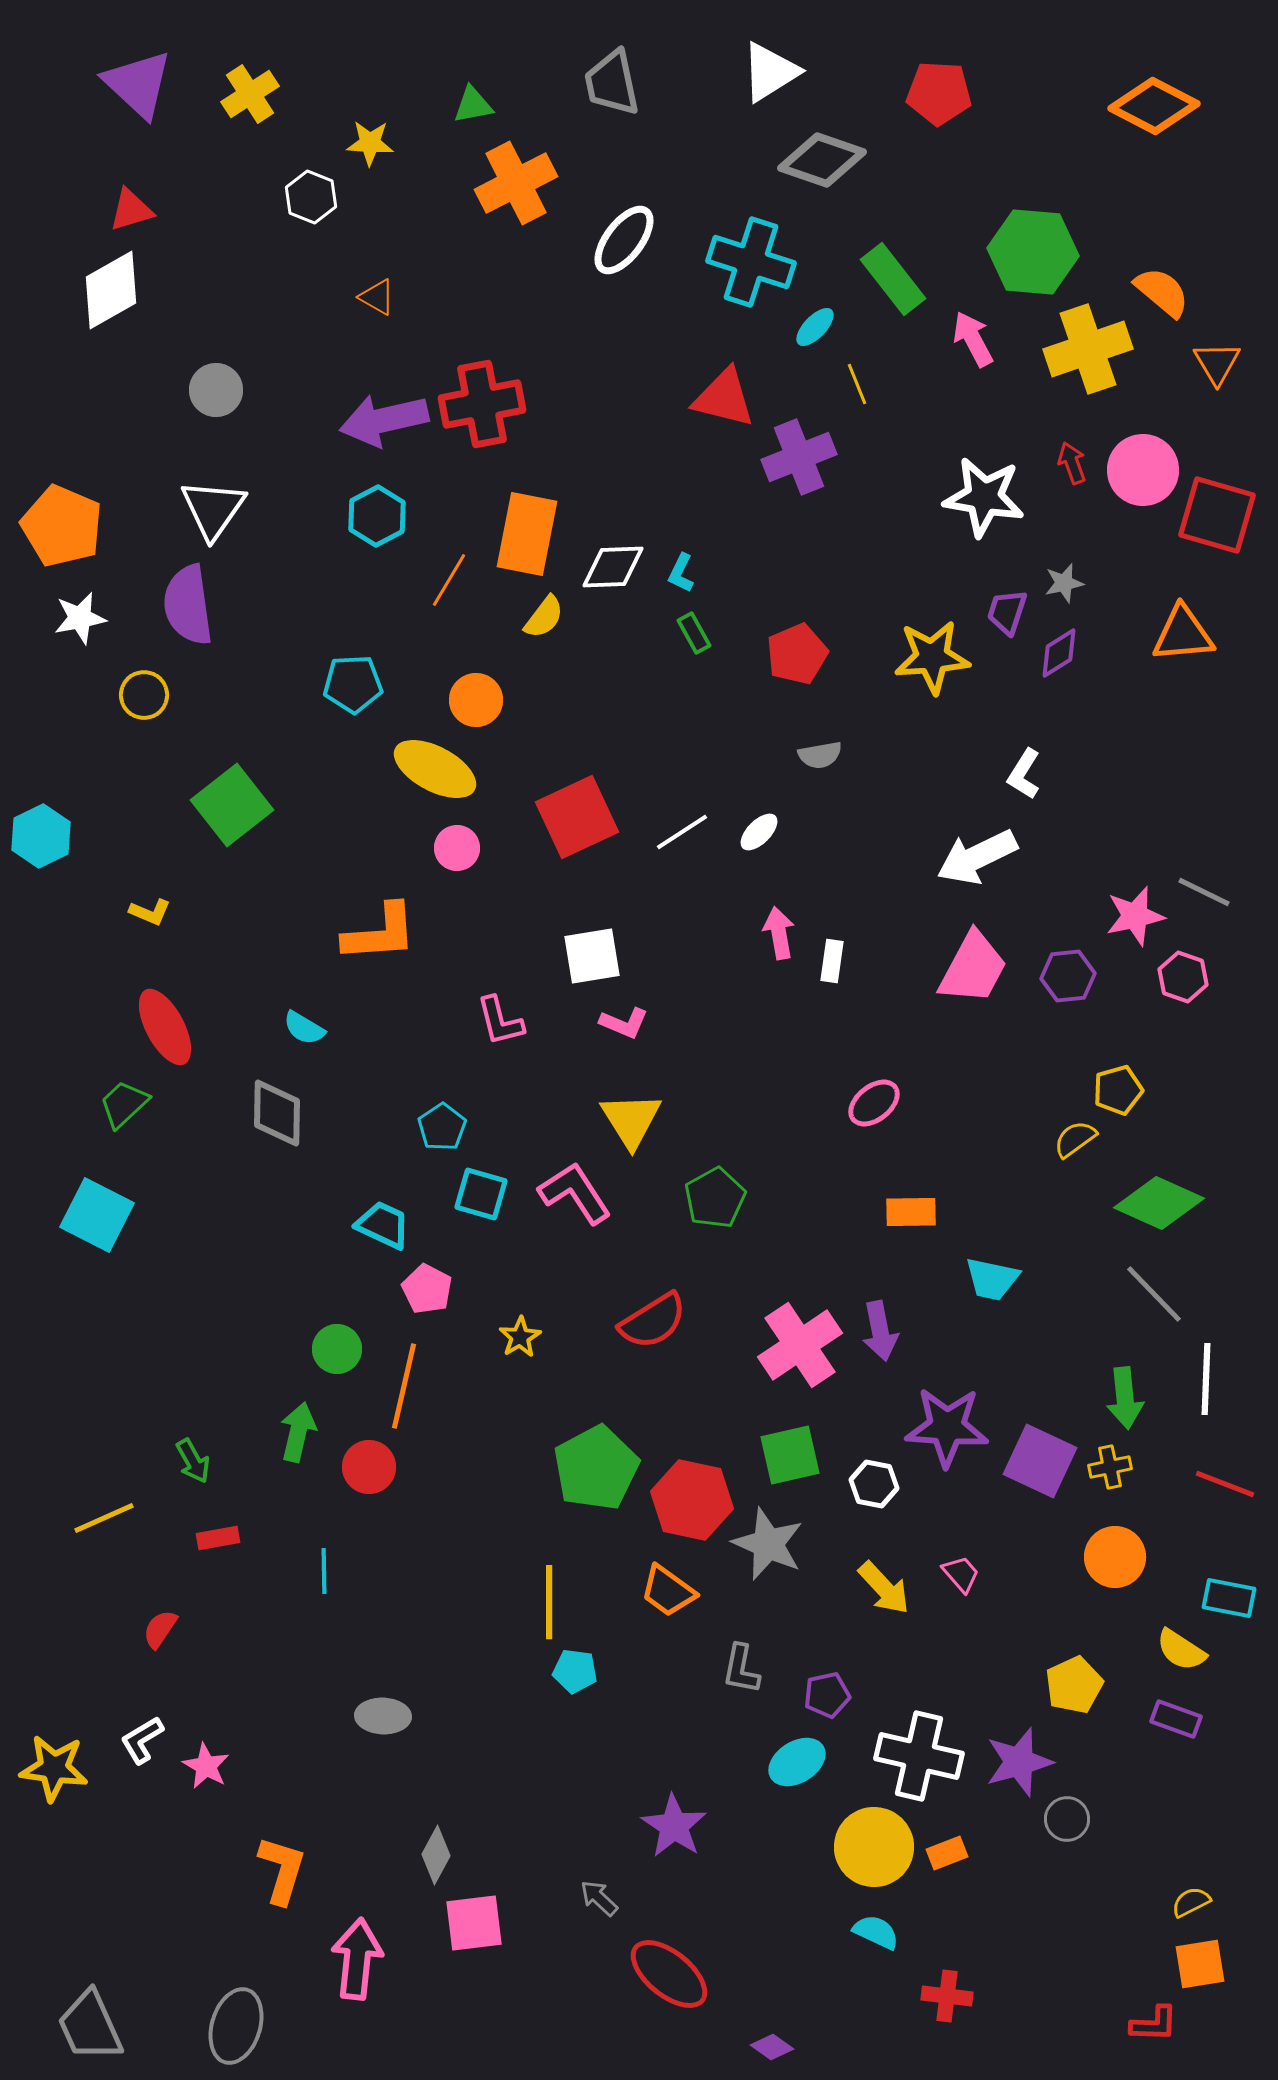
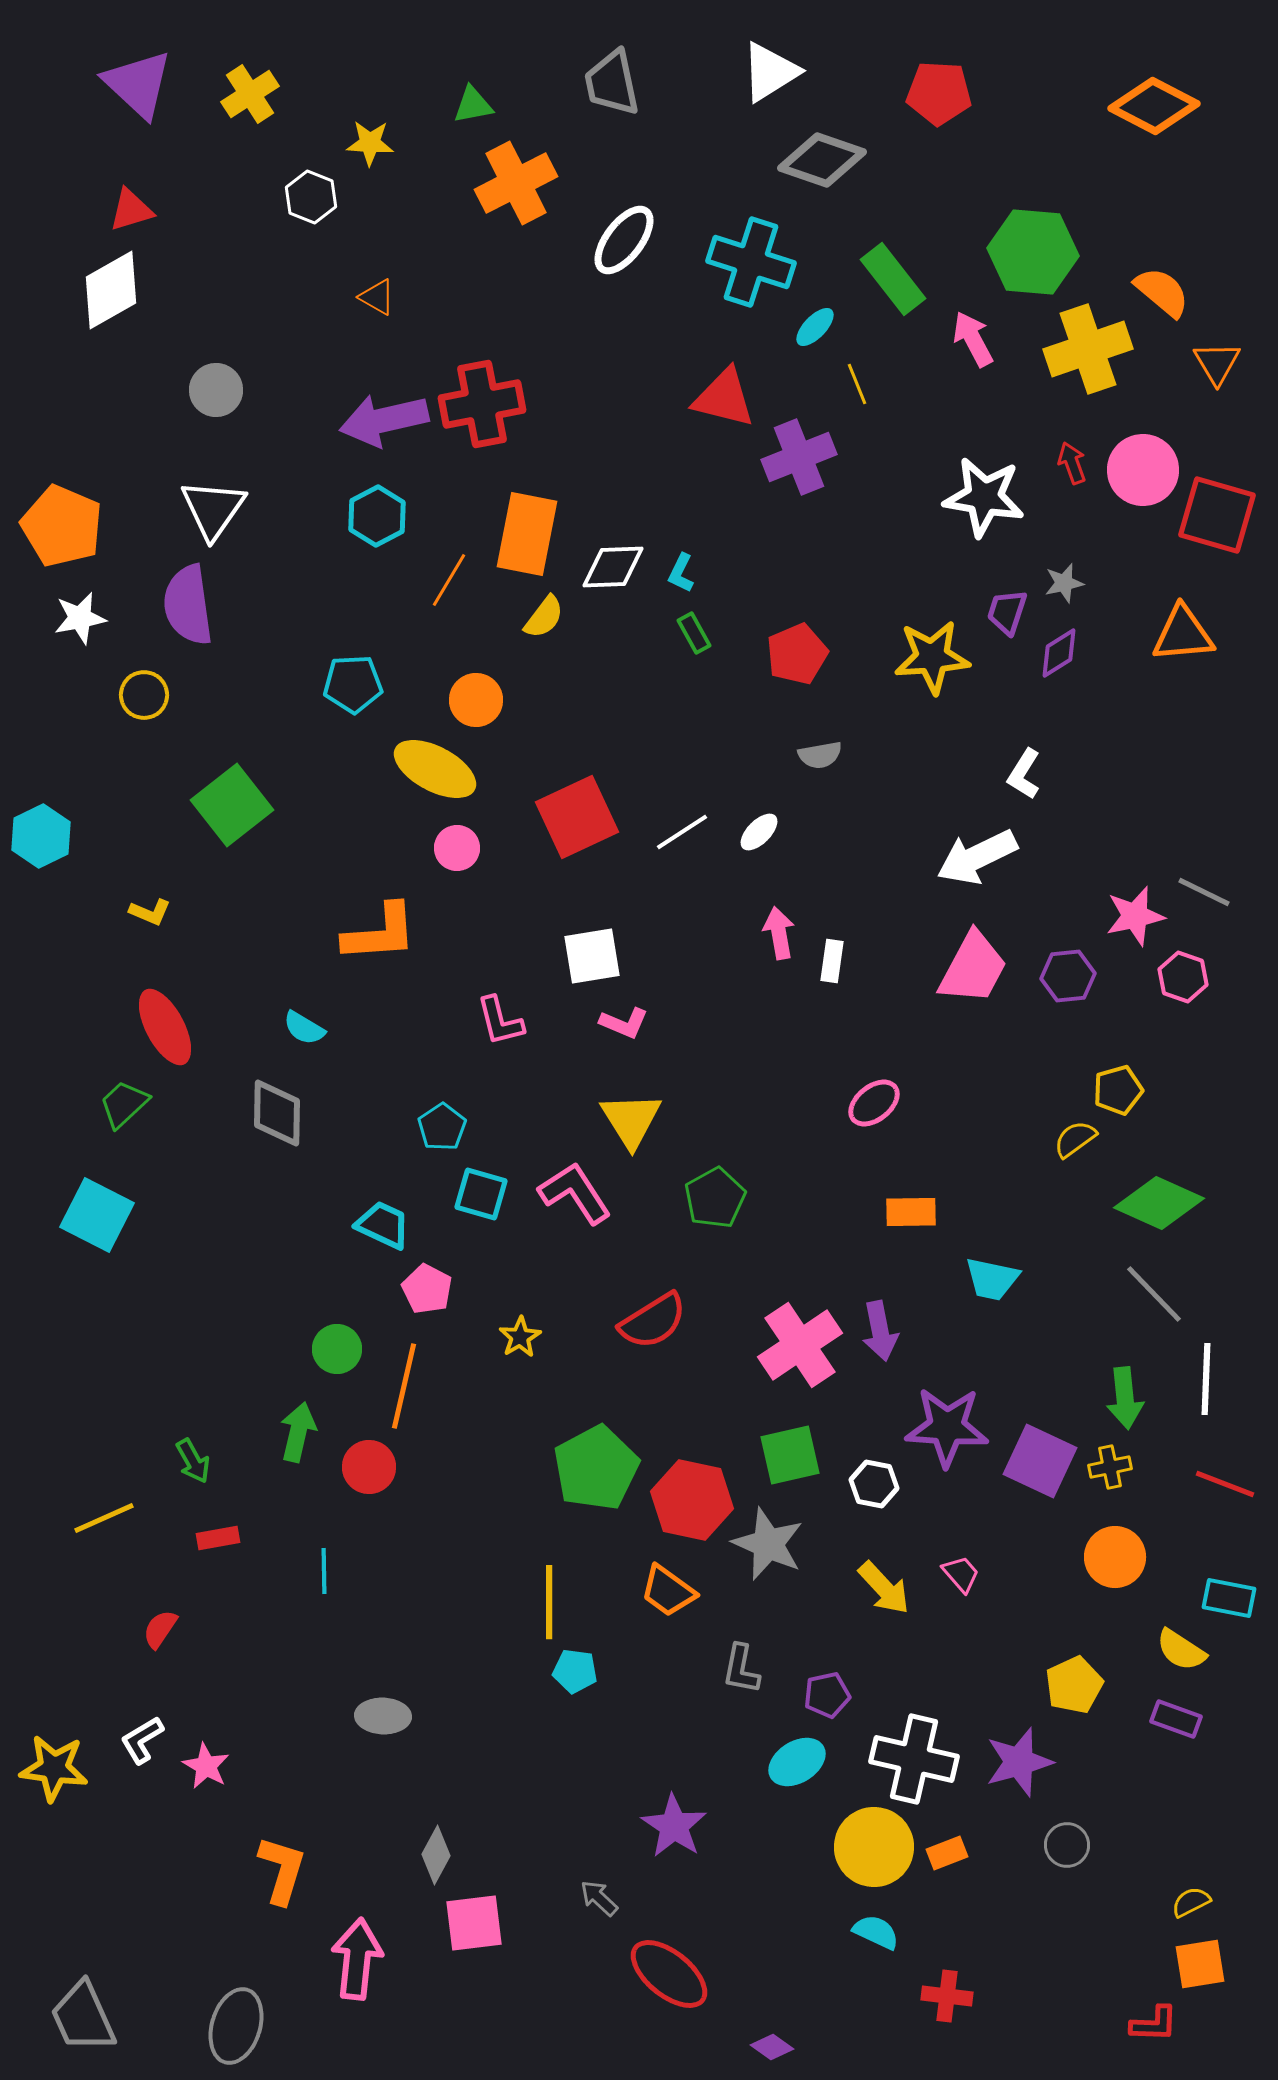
white cross at (919, 1756): moved 5 px left, 3 px down
gray circle at (1067, 1819): moved 26 px down
gray trapezoid at (90, 2026): moved 7 px left, 9 px up
